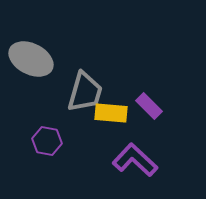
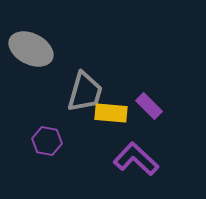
gray ellipse: moved 10 px up
purple L-shape: moved 1 px right, 1 px up
